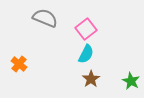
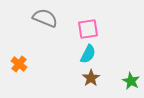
pink square: moved 2 px right; rotated 30 degrees clockwise
cyan semicircle: moved 2 px right
brown star: moved 1 px up
